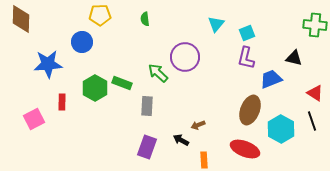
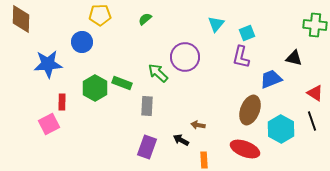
green semicircle: rotated 56 degrees clockwise
purple L-shape: moved 5 px left, 1 px up
pink square: moved 15 px right, 5 px down
brown arrow: rotated 32 degrees clockwise
